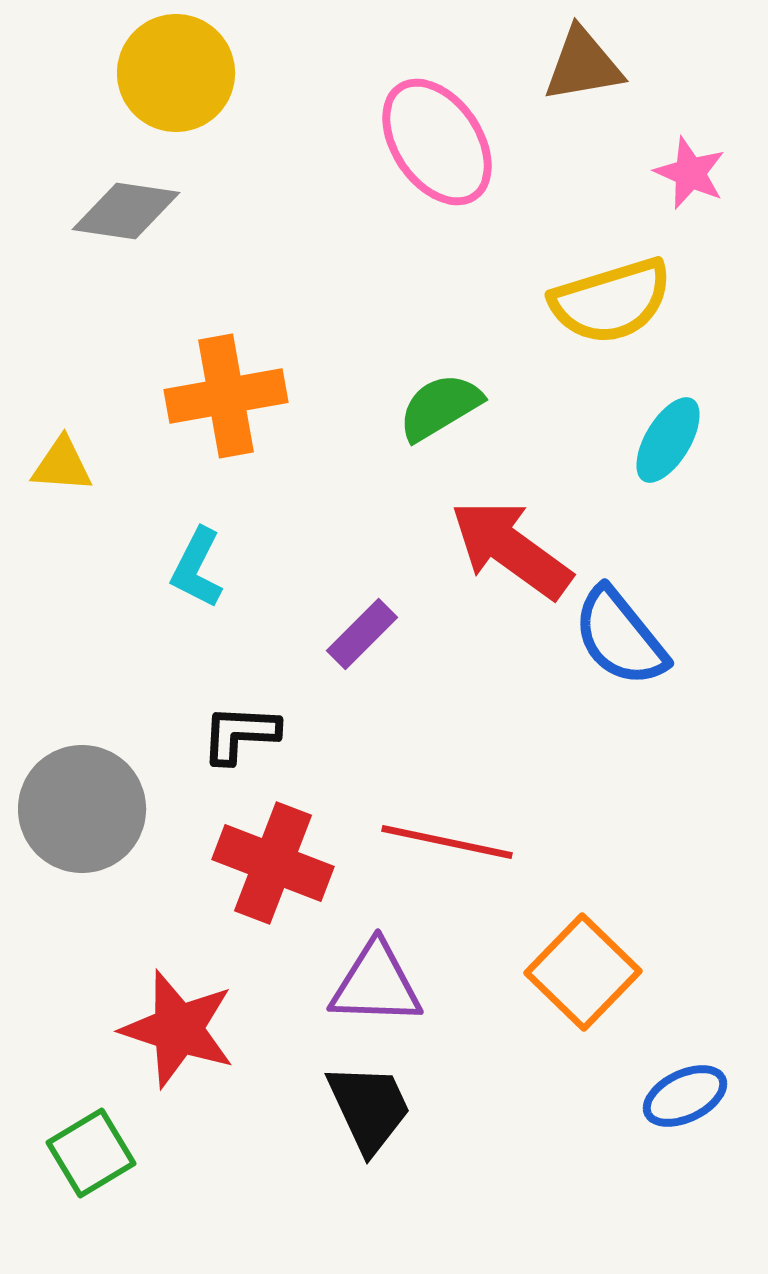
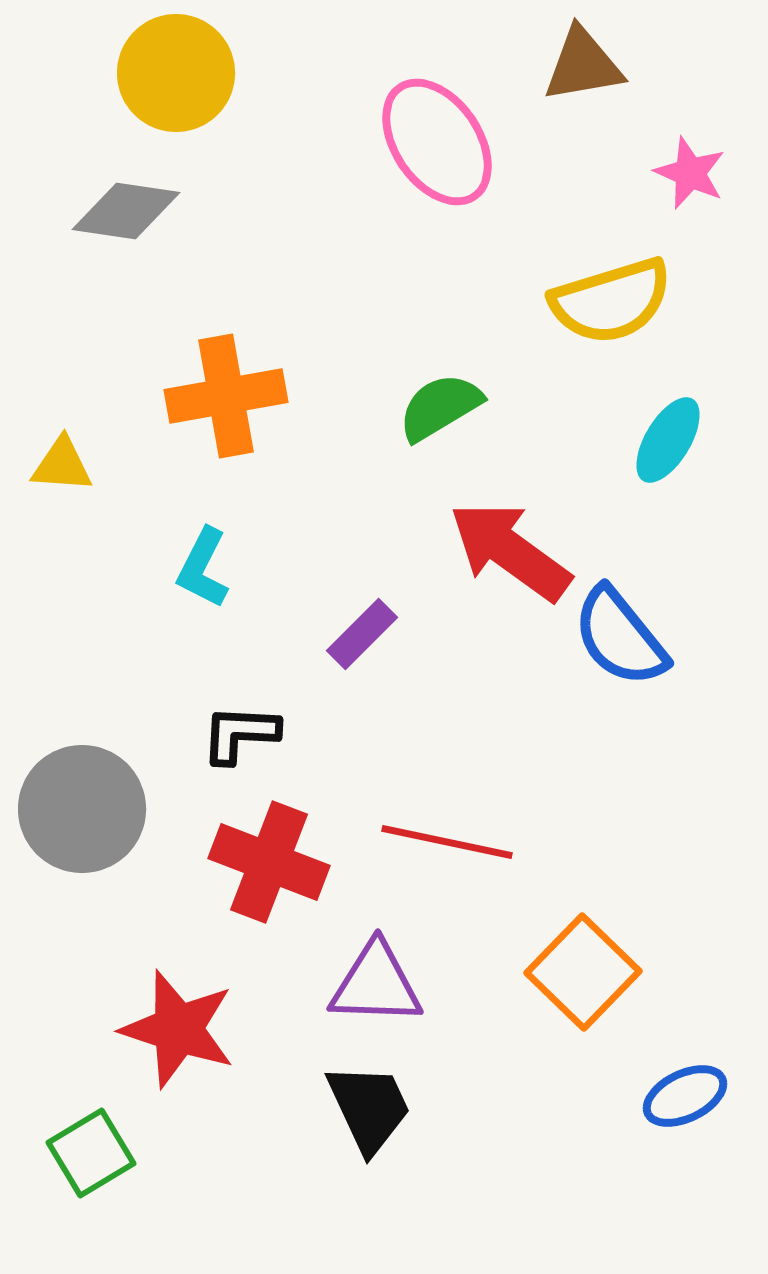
red arrow: moved 1 px left, 2 px down
cyan L-shape: moved 6 px right
red cross: moved 4 px left, 1 px up
